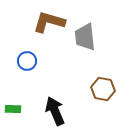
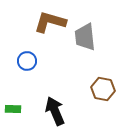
brown L-shape: moved 1 px right
